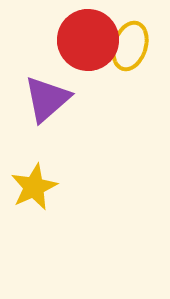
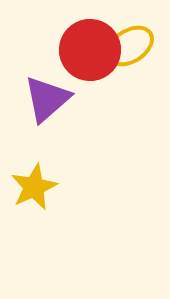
red circle: moved 2 px right, 10 px down
yellow ellipse: rotated 39 degrees clockwise
